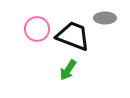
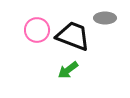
pink circle: moved 1 px down
green arrow: rotated 20 degrees clockwise
